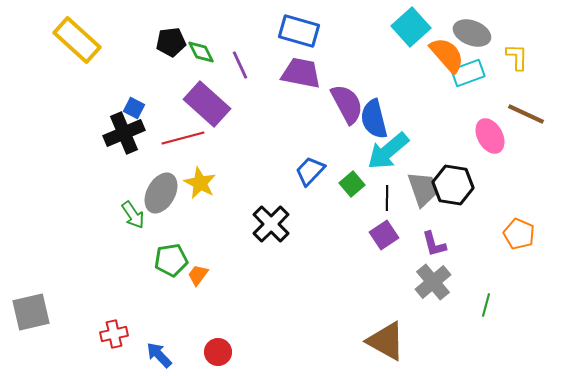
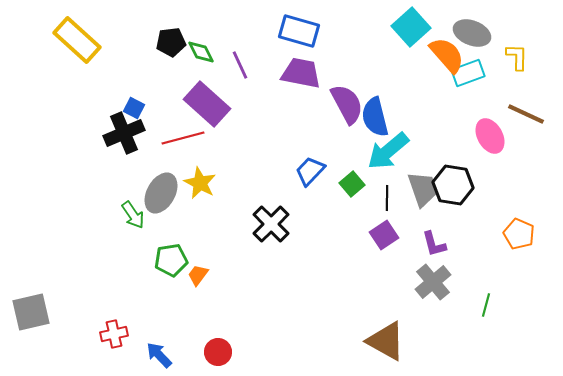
blue semicircle at (374, 119): moved 1 px right, 2 px up
